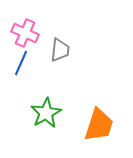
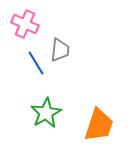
pink cross: moved 9 px up
blue line: moved 15 px right; rotated 55 degrees counterclockwise
